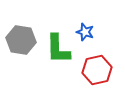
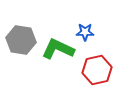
blue star: rotated 18 degrees counterclockwise
green L-shape: rotated 116 degrees clockwise
